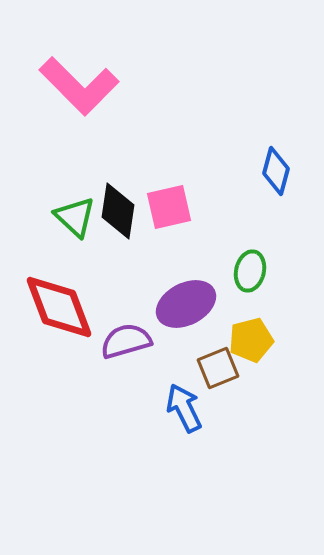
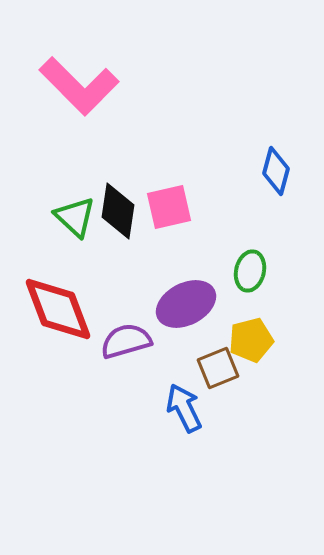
red diamond: moved 1 px left, 2 px down
